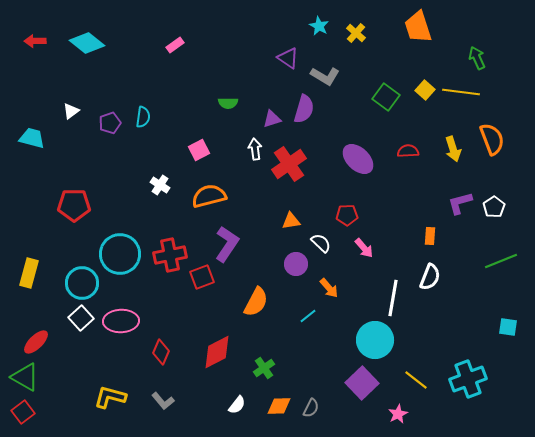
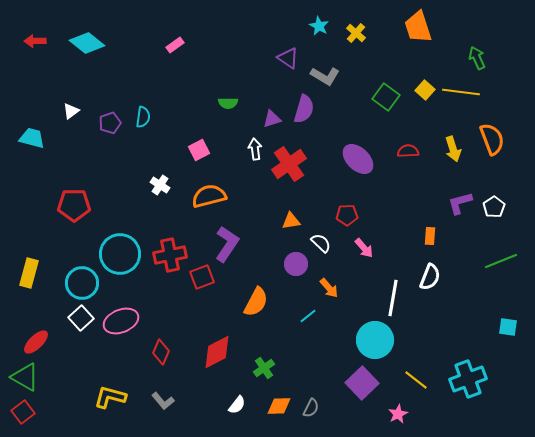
pink ellipse at (121, 321): rotated 20 degrees counterclockwise
